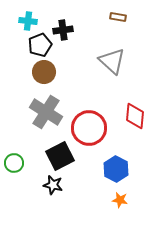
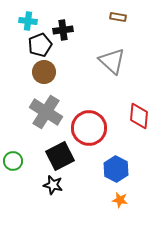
red diamond: moved 4 px right
green circle: moved 1 px left, 2 px up
